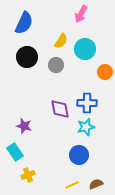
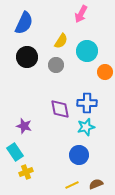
cyan circle: moved 2 px right, 2 px down
yellow cross: moved 2 px left, 3 px up
